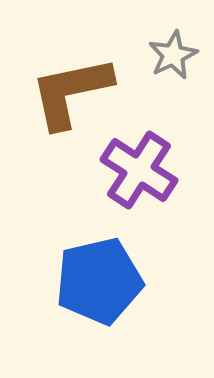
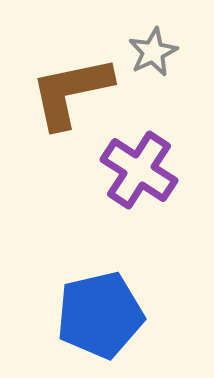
gray star: moved 20 px left, 3 px up
blue pentagon: moved 1 px right, 34 px down
